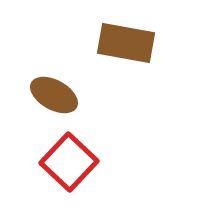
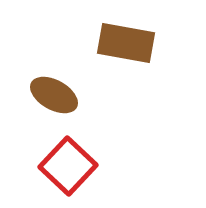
red square: moved 1 px left, 4 px down
